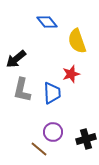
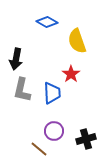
blue diamond: rotated 20 degrees counterclockwise
black arrow: rotated 40 degrees counterclockwise
red star: rotated 18 degrees counterclockwise
purple circle: moved 1 px right, 1 px up
